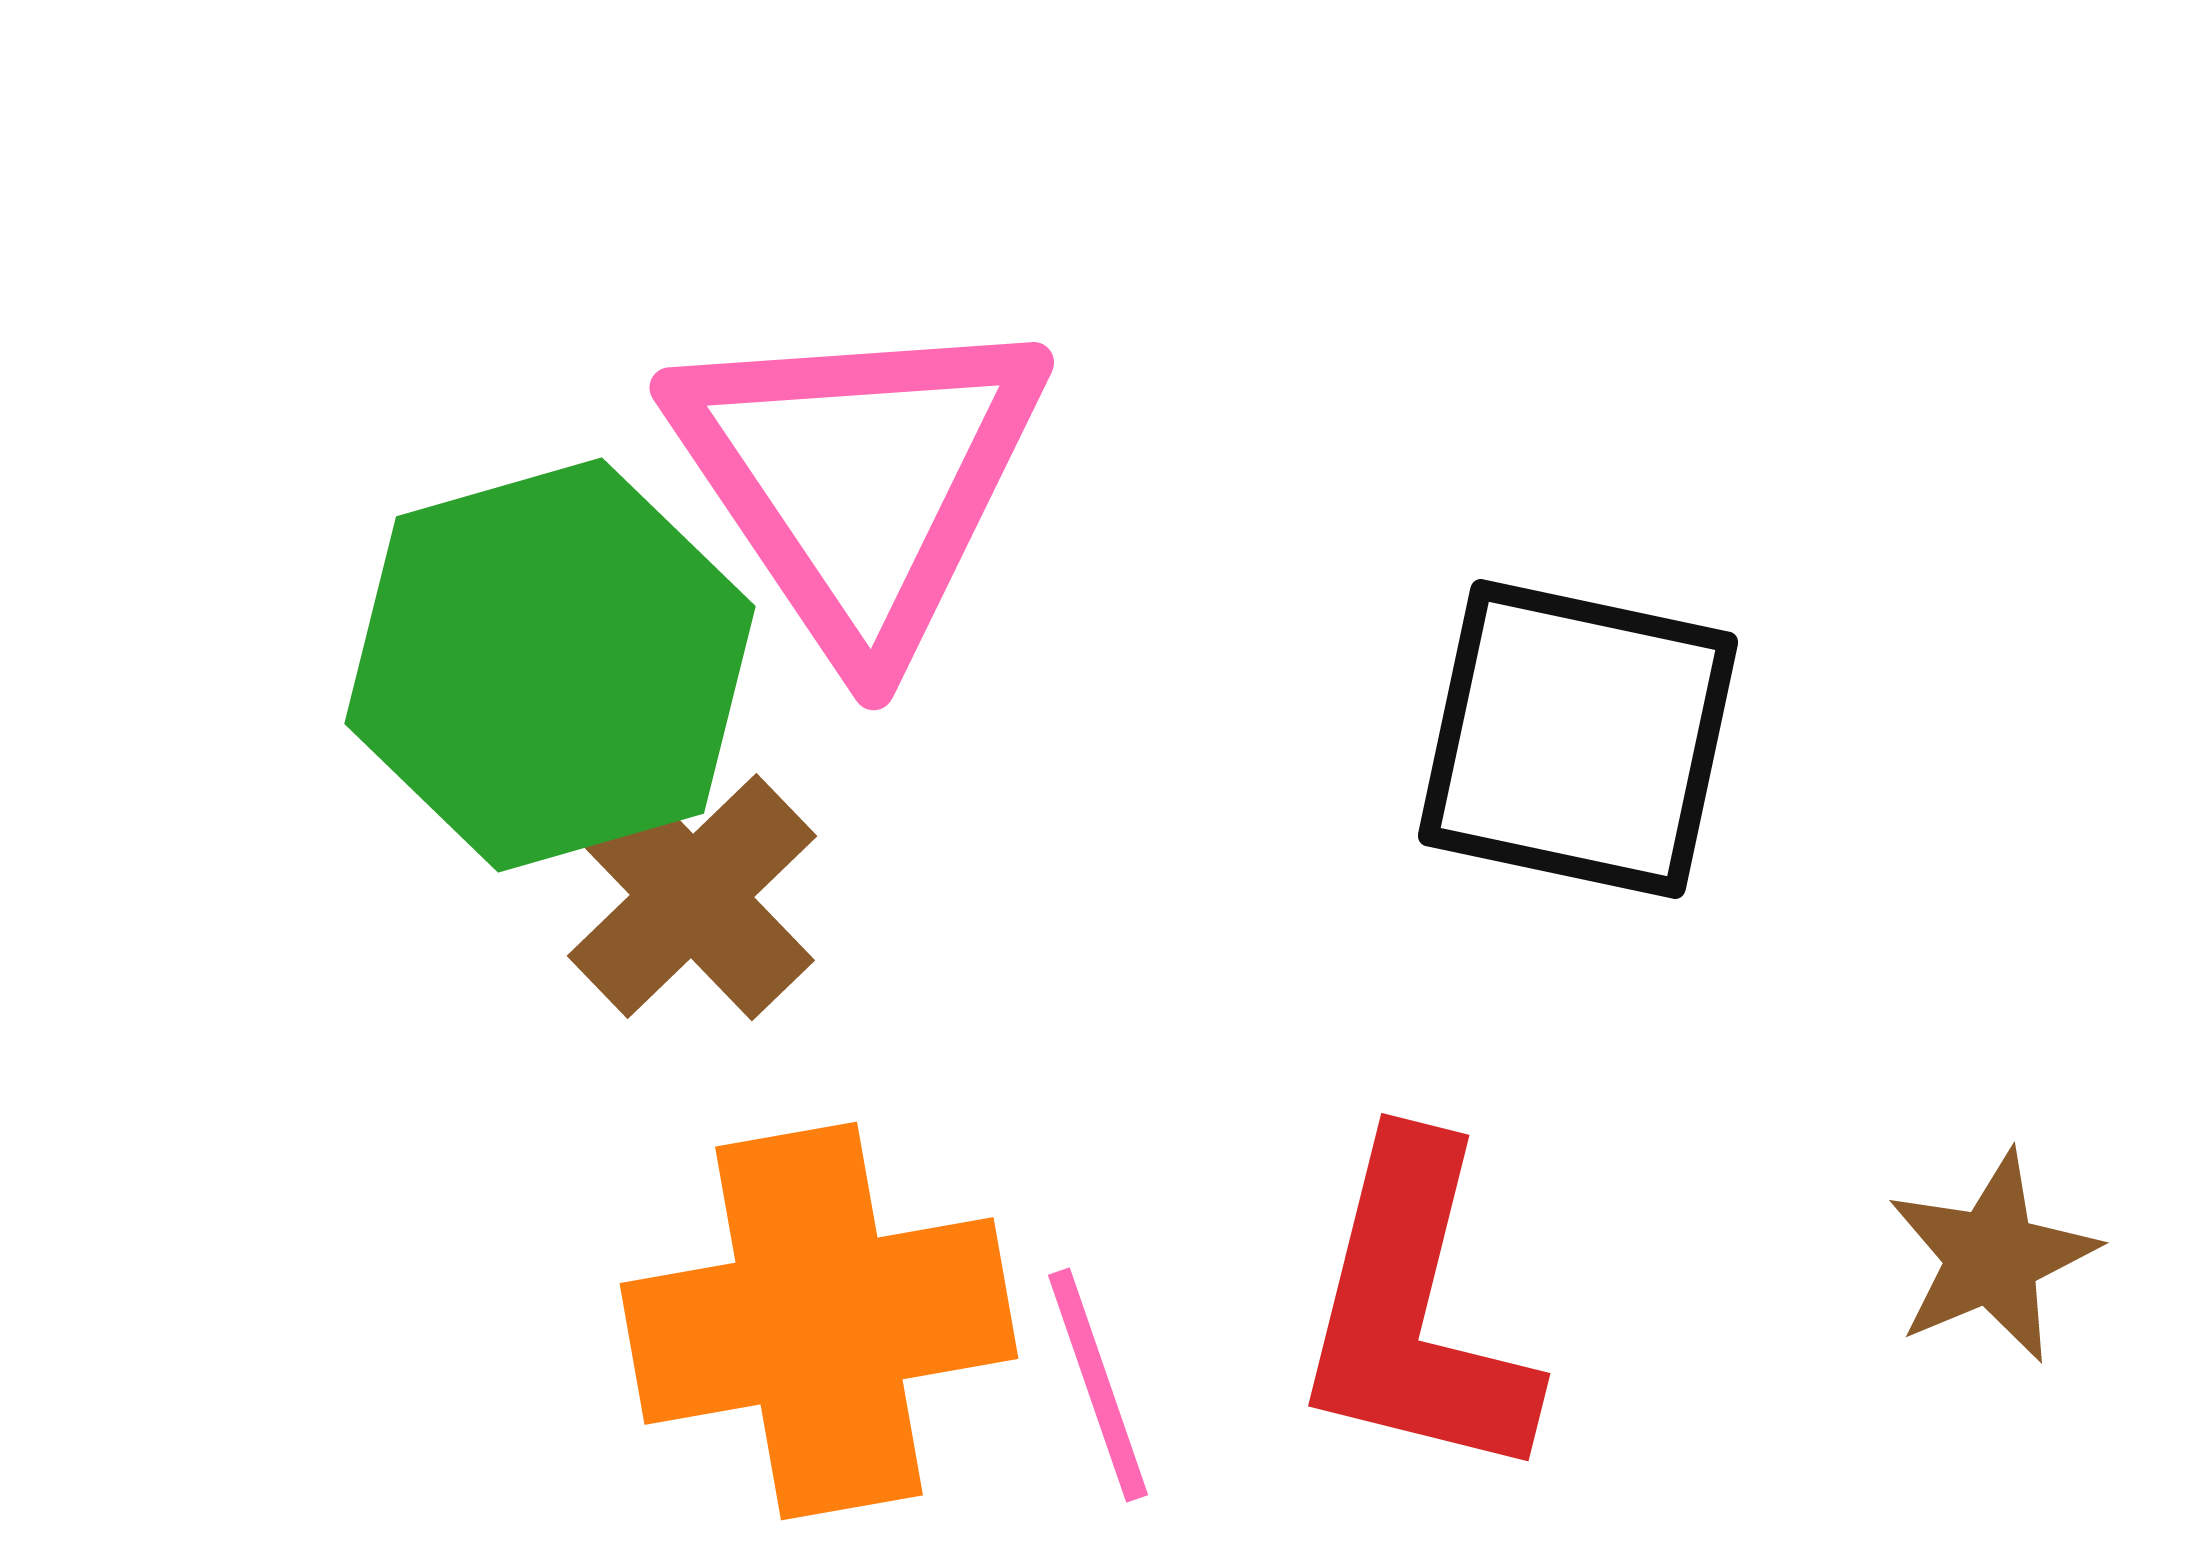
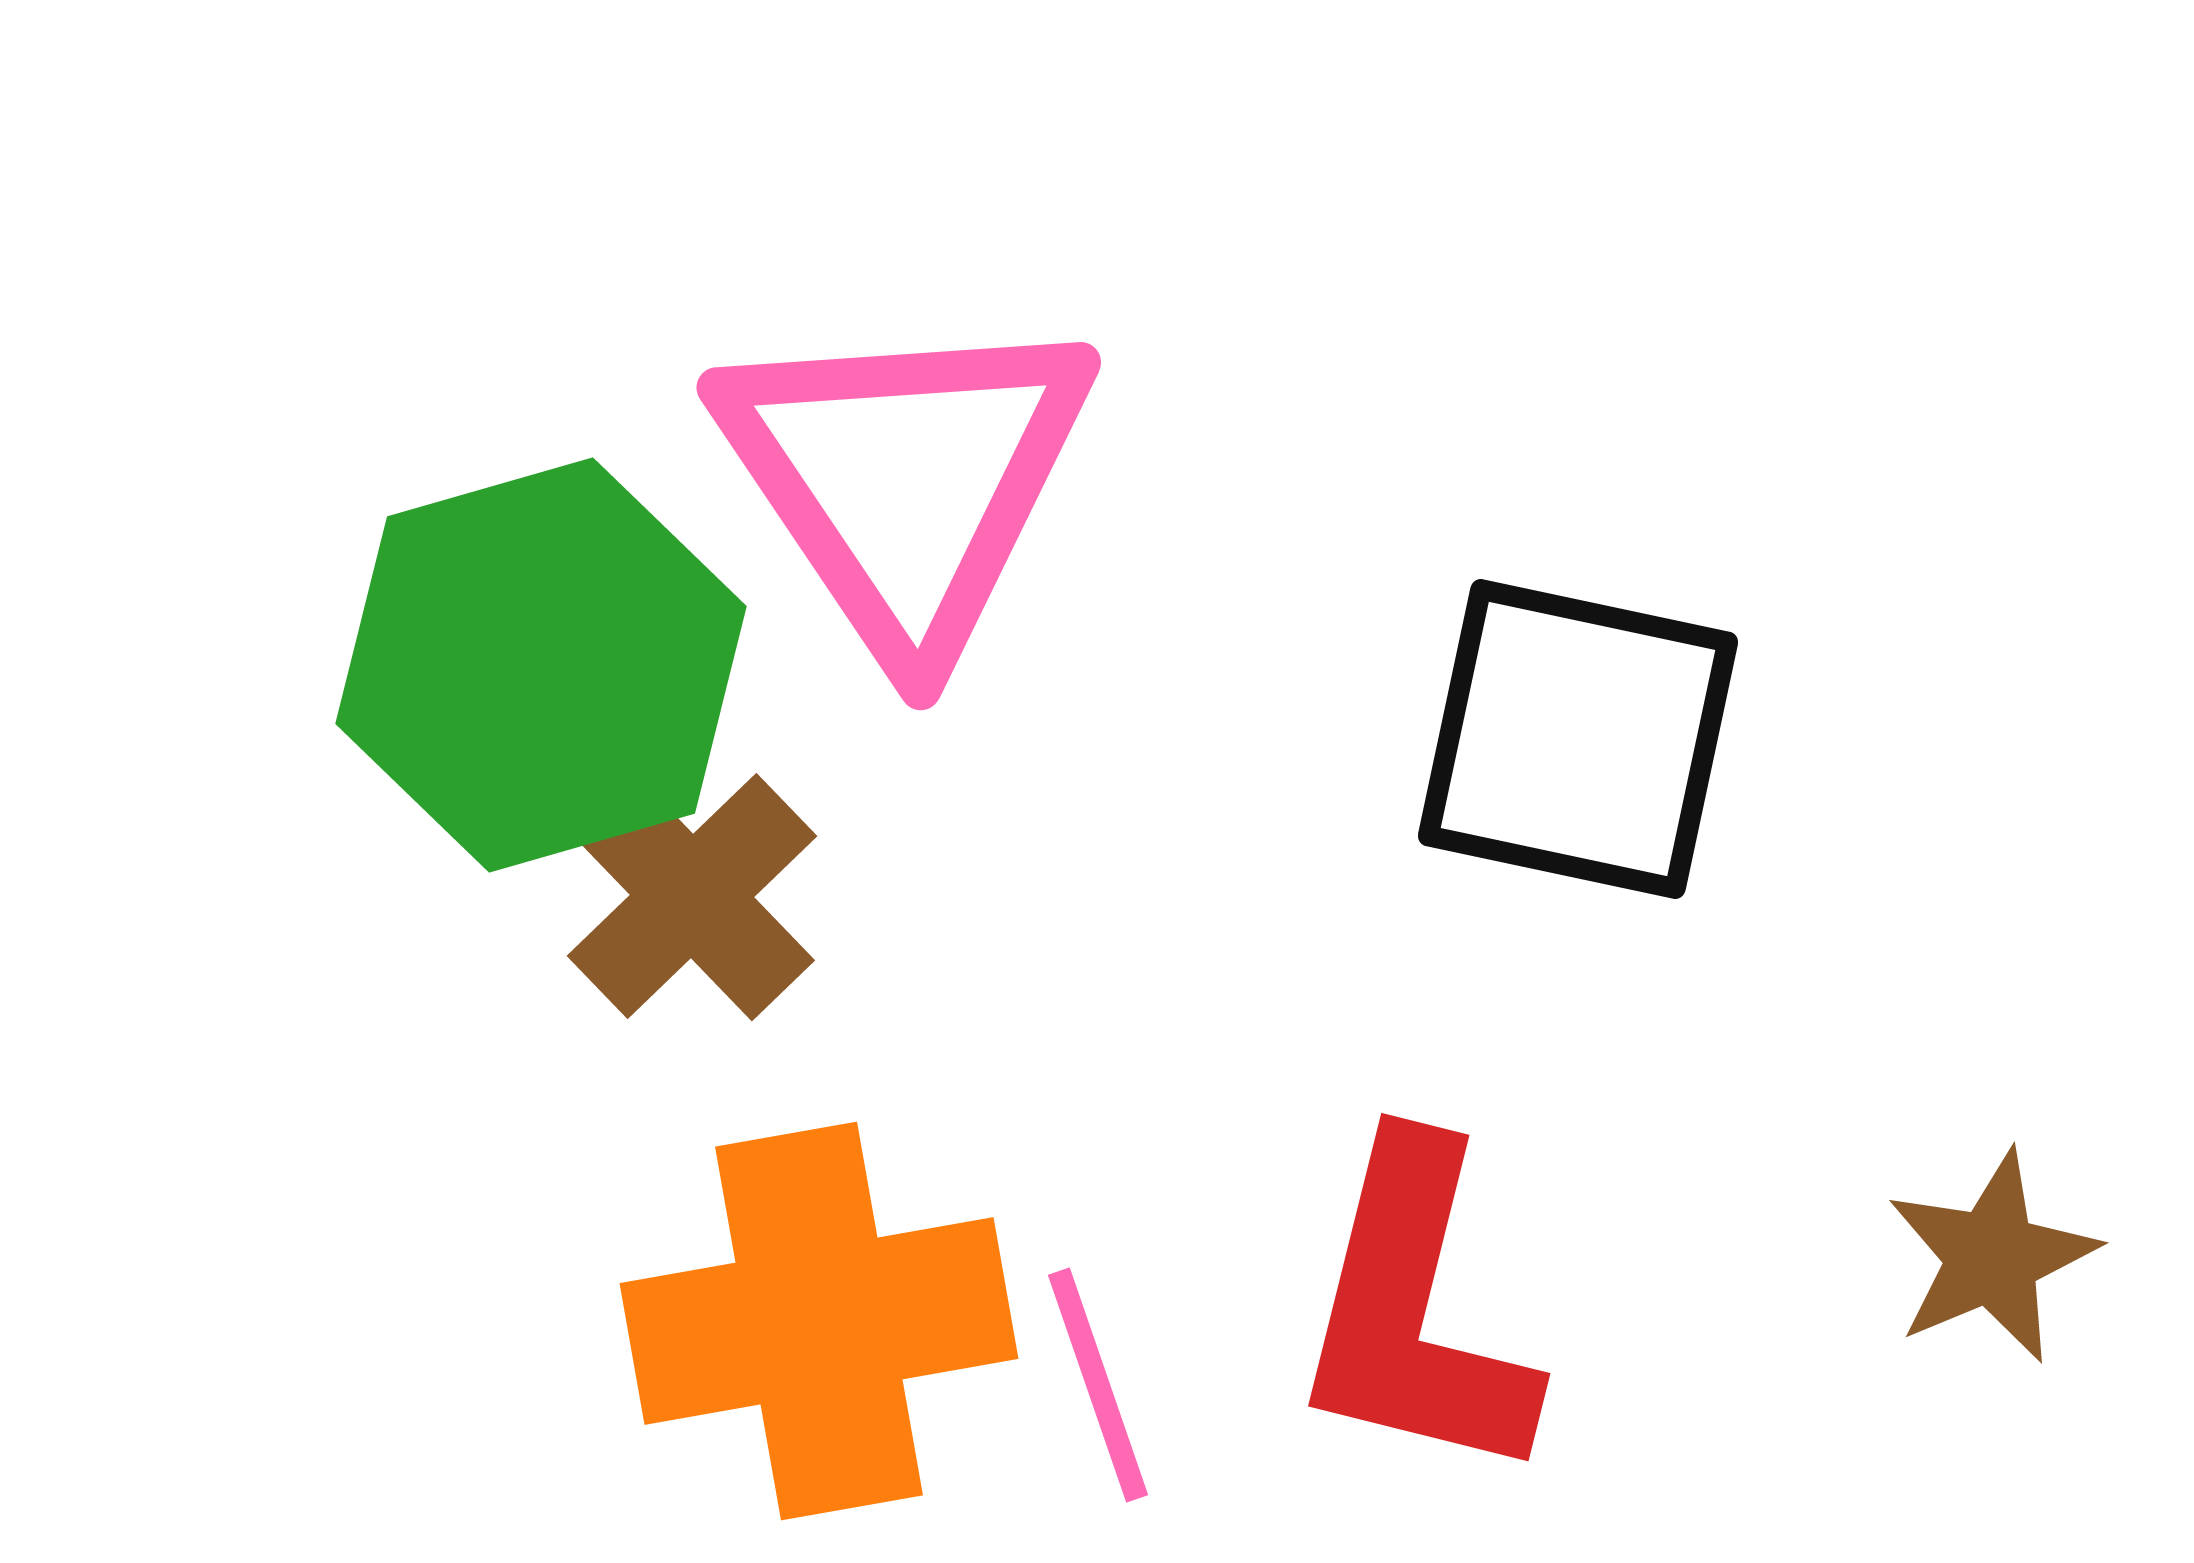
pink triangle: moved 47 px right
green hexagon: moved 9 px left
